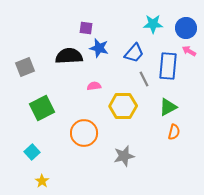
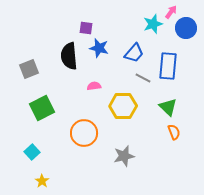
cyan star: rotated 18 degrees counterclockwise
pink arrow: moved 18 px left, 39 px up; rotated 96 degrees clockwise
black semicircle: rotated 92 degrees counterclockwise
gray square: moved 4 px right, 2 px down
gray line: moved 1 px left, 1 px up; rotated 35 degrees counterclockwise
green triangle: rotated 48 degrees counterclockwise
orange semicircle: rotated 35 degrees counterclockwise
